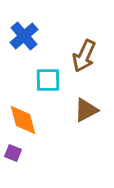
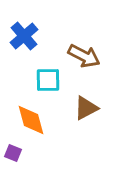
brown arrow: rotated 88 degrees counterclockwise
brown triangle: moved 2 px up
orange diamond: moved 8 px right
